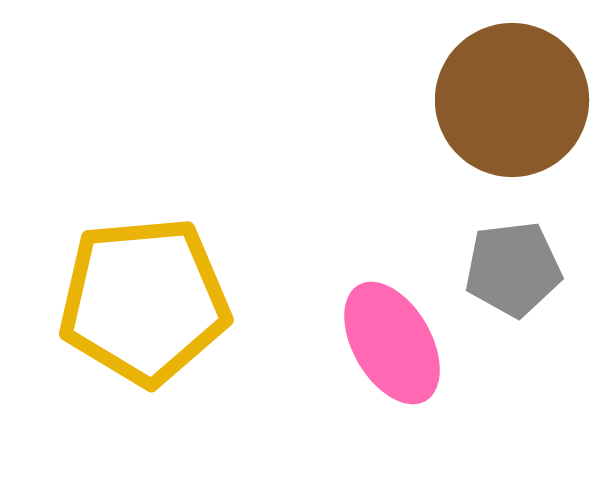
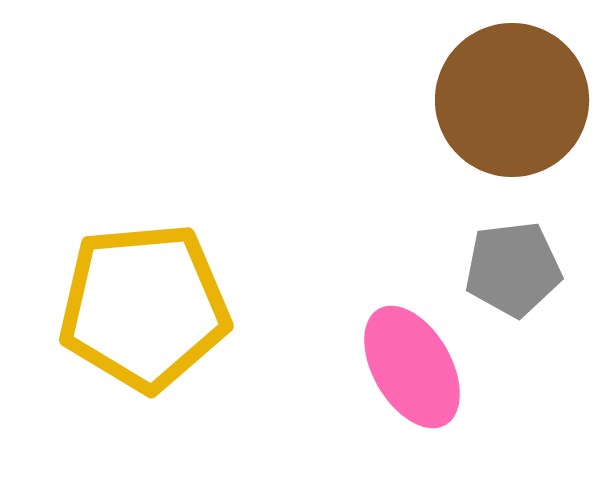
yellow pentagon: moved 6 px down
pink ellipse: moved 20 px right, 24 px down
